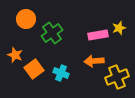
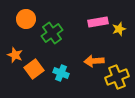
yellow star: moved 1 px down
pink rectangle: moved 13 px up
